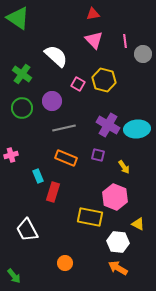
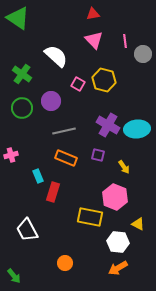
purple circle: moved 1 px left
gray line: moved 3 px down
orange arrow: rotated 60 degrees counterclockwise
